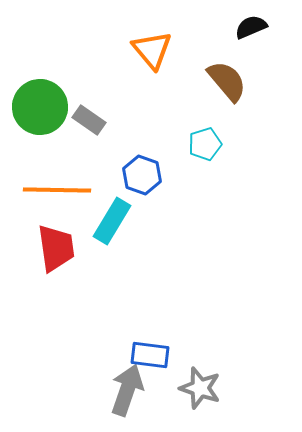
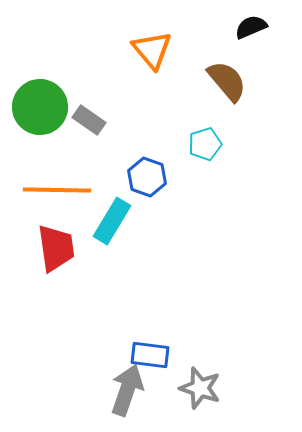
blue hexagon: moved 5 px right, 2 px down
